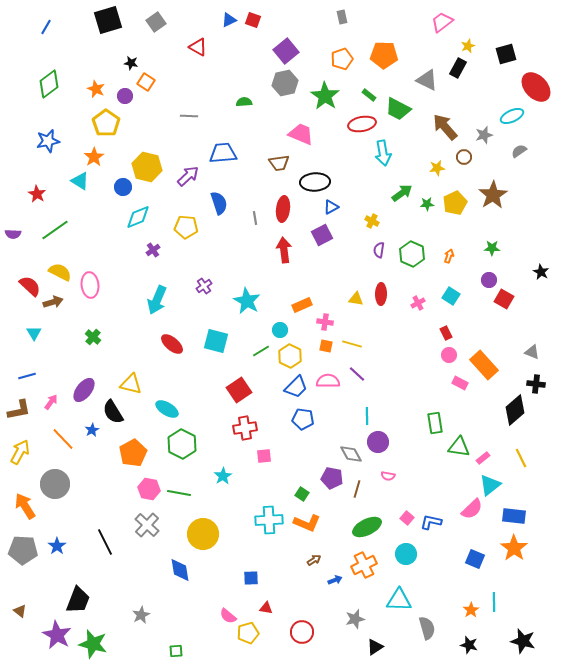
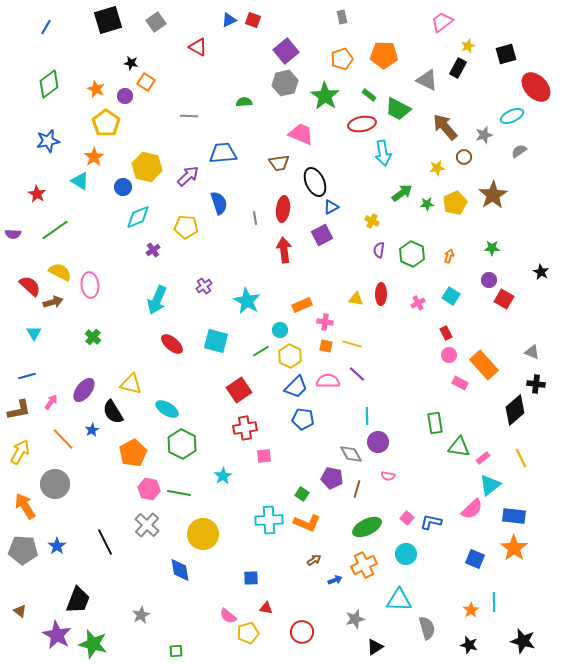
black ellipse at (315, 182): rotated 68 degrees clockwise
